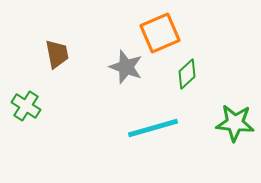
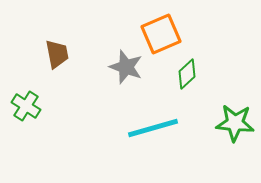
orange square: moved 1 px right, 1 px down
